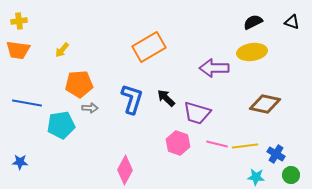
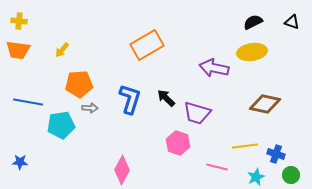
yellow cross: rotated 14 degrees clockwise
orange rectangle: moved 2 px left, 2 px up
purple arrow: rotated 12 degrees clockwise
blue L-shape: moved 2 px left
blue line: moved 1 px right, 1 px up
pink line: moved 23 px down
blue cross: rotated 12 degrees counterclockwise
pink diamond: moved 3 px left
cyan star: rotated 30 degrees counterclockwise
